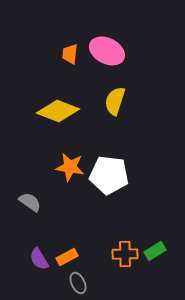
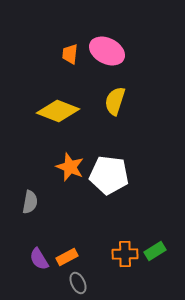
orange star: rotated 12 degrees clockwise
gray semicircle: rotated 65 degrees clockwise
